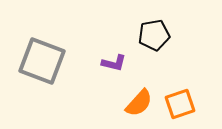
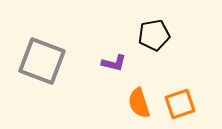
orange semicircle: rotated 120 degrees clockwise
